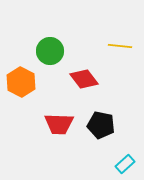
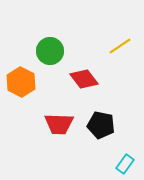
yellow line: rotated 40 degrees counterclockwise
cyan rectangle: rotated 12 degrees counterclockwise
